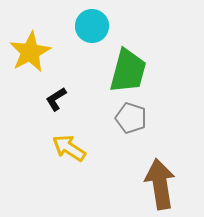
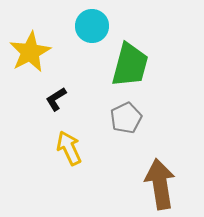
green trapezoid: moved 2 px right, 6 px up
gray pentagon: moved 5 px left; rotated 28 degrees clockwise
yellow arrow: rotated 32 degrees clockwise
